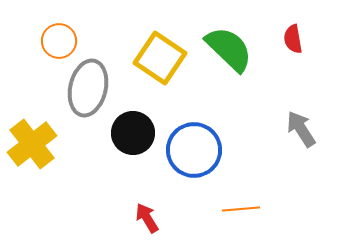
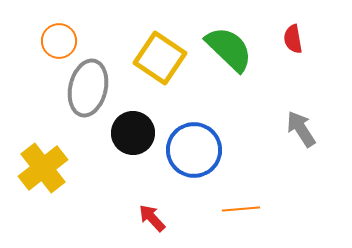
yellow cross: moved 11 px right, 24 px down
red arrow: moved 5 px right; rotated 12 degrees counterclockwise
